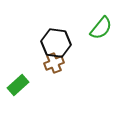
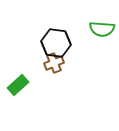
green semicircle: moved 1 px right, 1 px down; rotated 55 degrees clockwise
